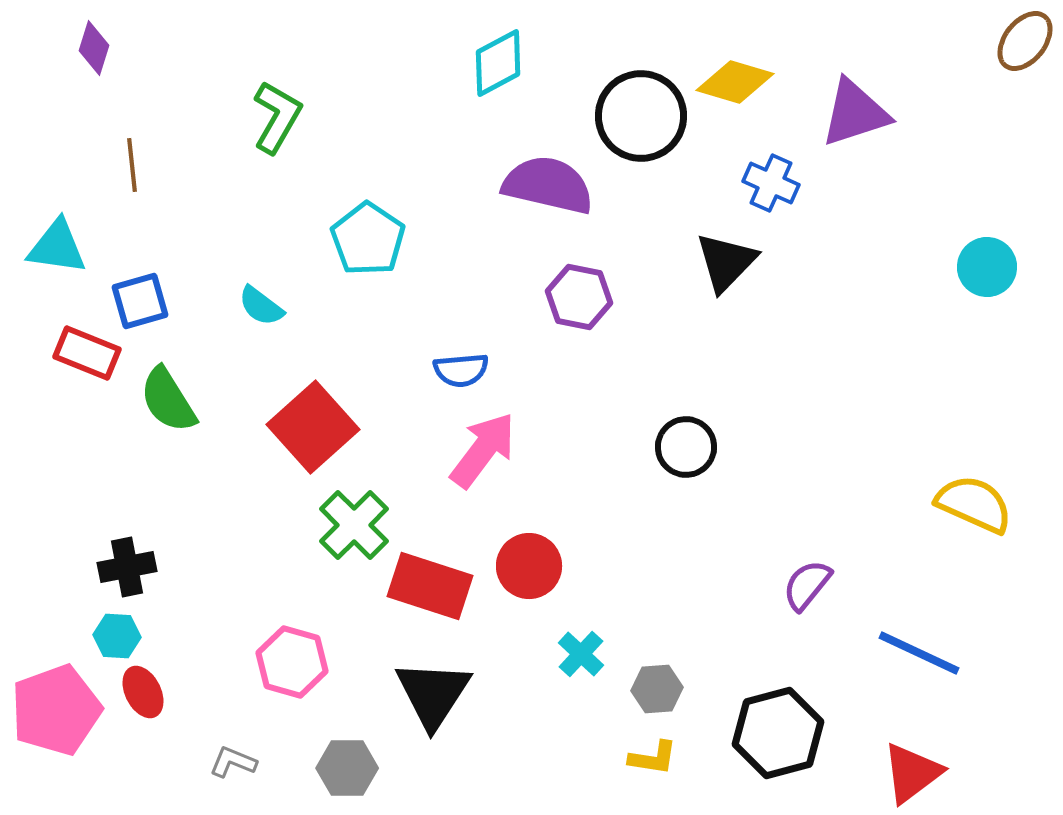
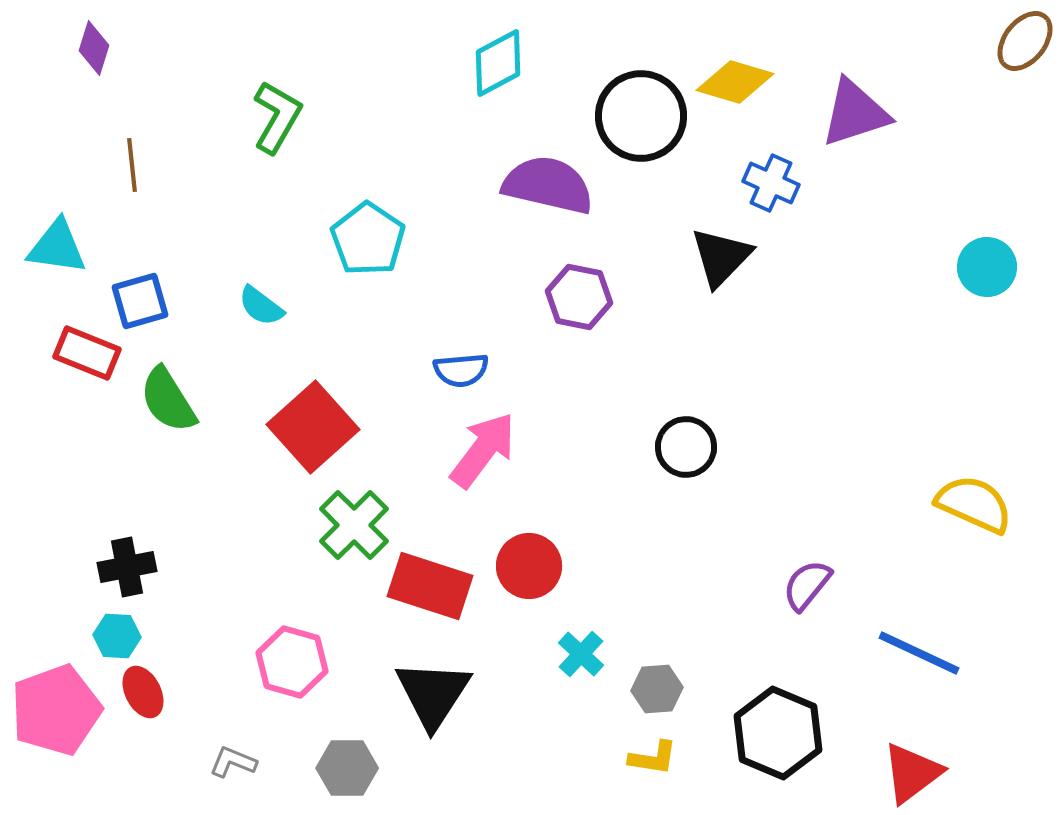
black triangle at (726, 262): moved 5 px left, 5 px up
black hexagon at (778, 733): rotated 22 degrees counterclockwise
